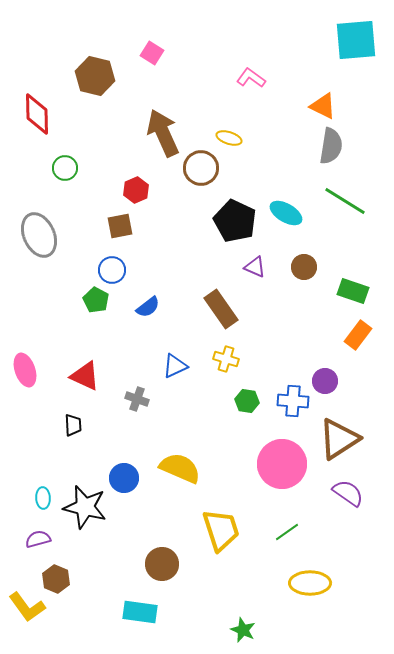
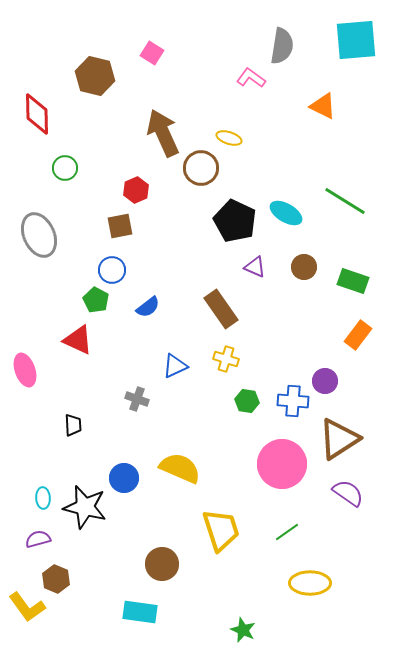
gray semicircle at (331, 146): moved 49 px left, 100 px up
green rectangle at (353, 291): moved 10 px up
red triangle at (85, 376): moved 7 px left, 36 px up
